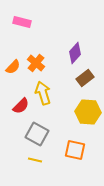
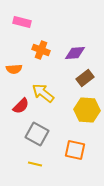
purple diamond: rotated 45 degrees clockwise
orange cross: moved 5 px right, 13 px up; rotated 18 degrees counterclockwise
orange semicircle: moved 1 px right, 2 px down; rotated 42 degrees clockwise
yellow arrow: rotated 35 degrees counterclockwise
yellow hexagon: moved 1 px left, 2 px up
yellow line: moved 4 px down
